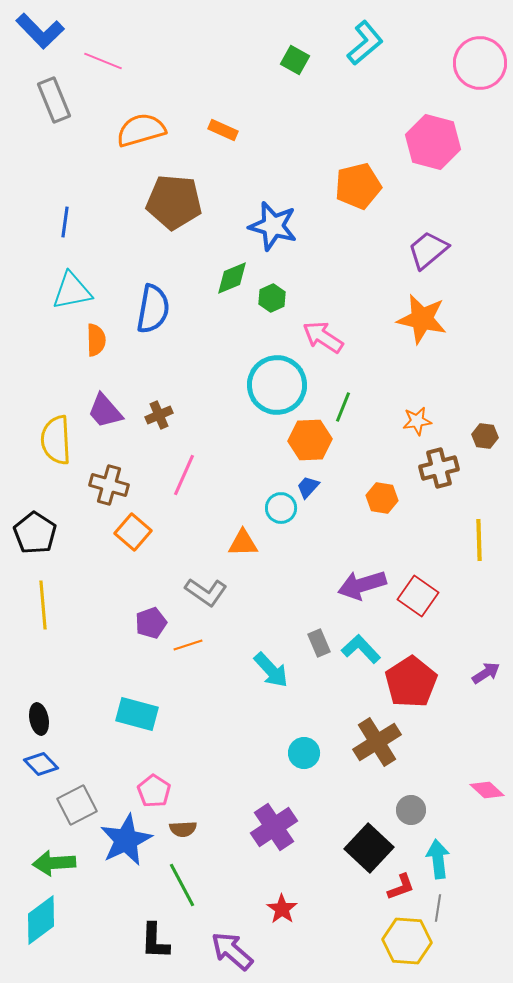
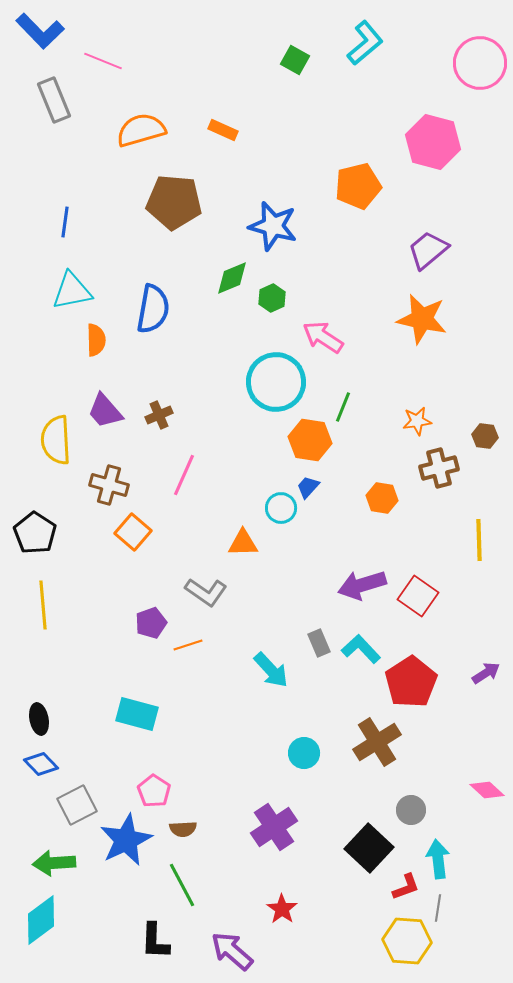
cyan circle at (277, 385): moved 1 px left, 3 px up
orange hexagon at (310, 440): rotated 12 degrees clockwise
red L-shape at (401, 887): moved 5 px right
